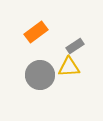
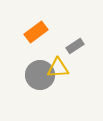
yellow triangle: moved 11 px left, 1 px down
